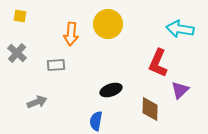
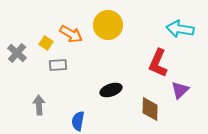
yellow square: moved 26 px right, 27 px down; rotated 24 degrees clockwise
yellow circle: moved 1 px down
orange arrow: rotated 65 degrees counterclockwise
gray rectangle: moved 2 px right
gray arrow: moved 2 px right, 3 px down; rotated 72 degrees counterclockwise
blue semicircle: moved 18 px left
